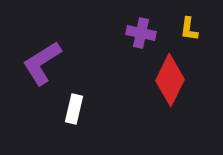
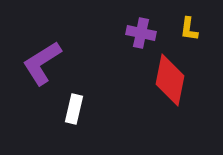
red diamond: rotated 15 degrees counterclockwise
